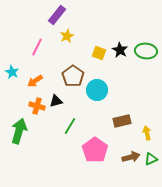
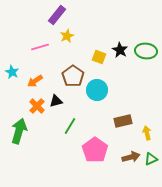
pink line: moved 3 px right; rotated 48 degrees clockwise
yellow square: moved 4 px down
orange cross: rotated 28 degrees clockwise
brown rectangle: moved 1 px right
